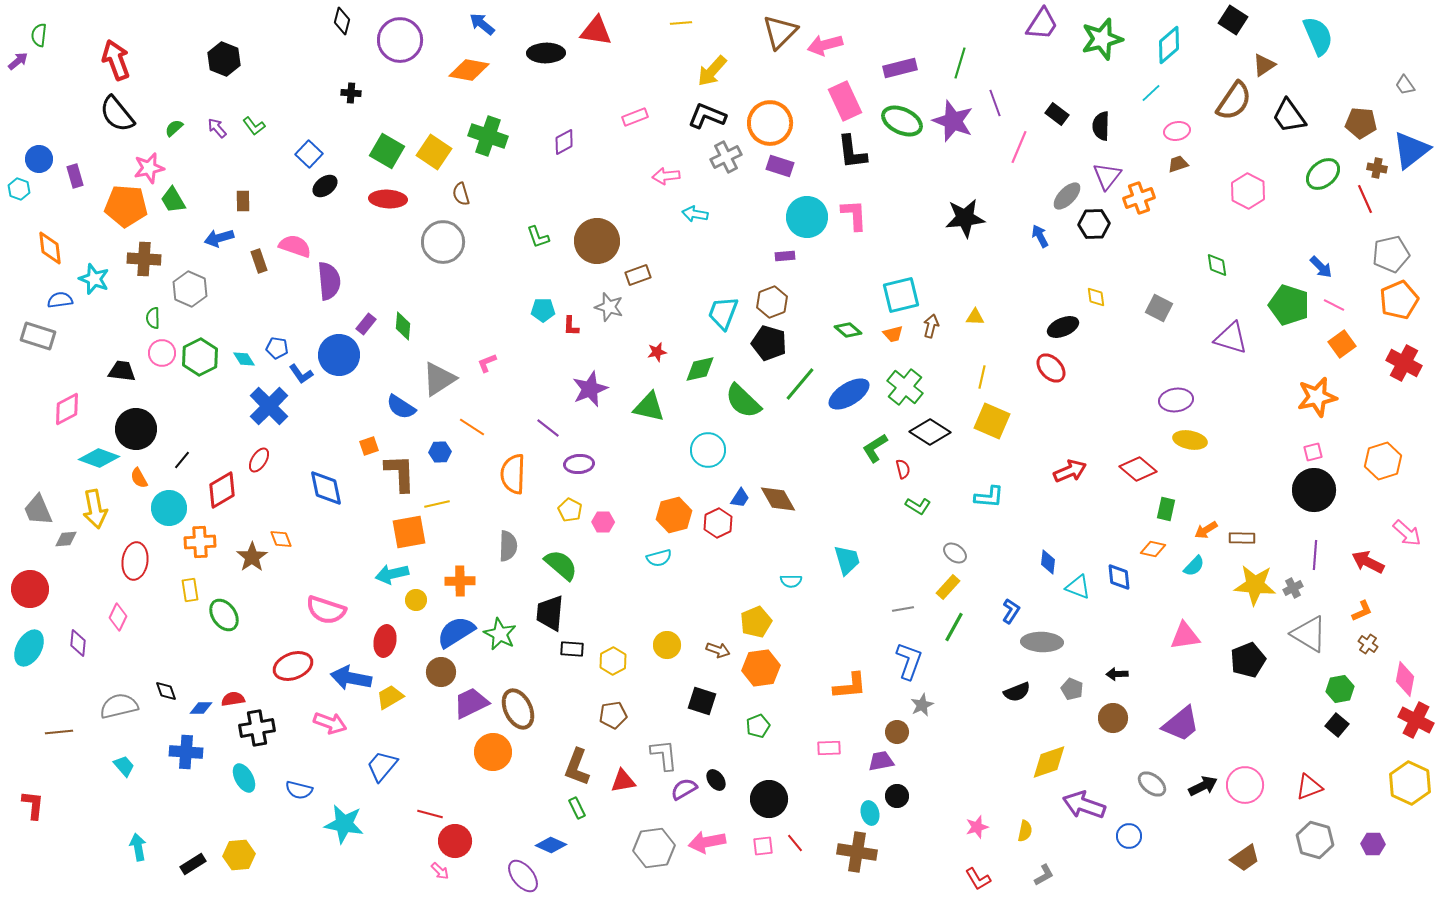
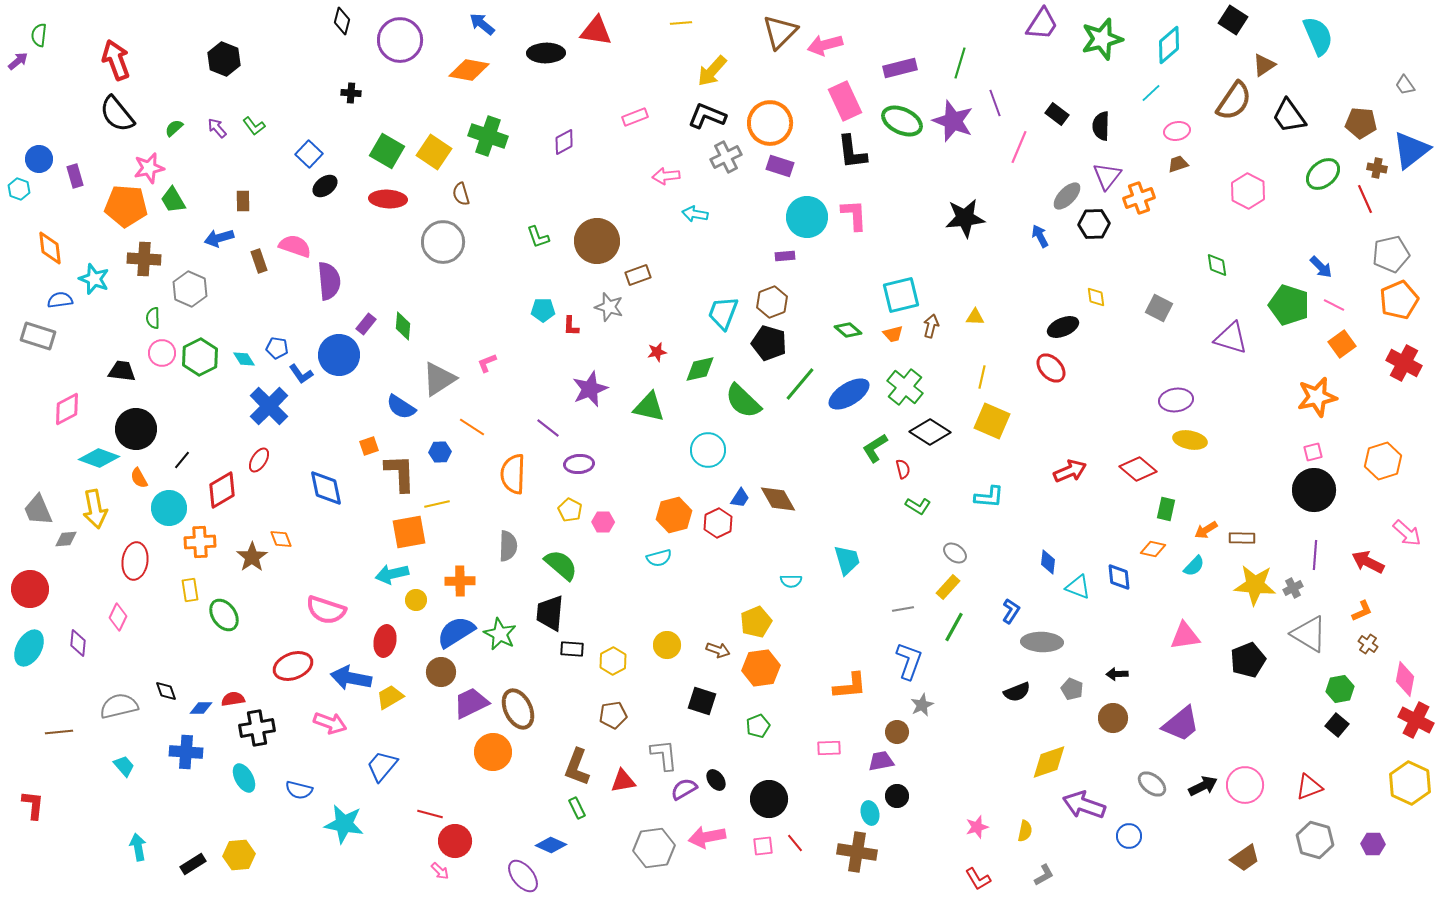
pink arrow at (707, 842): moved 5 px up
